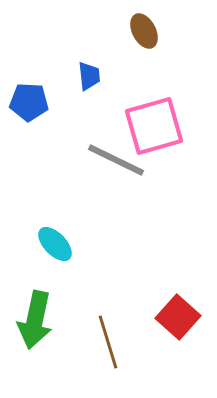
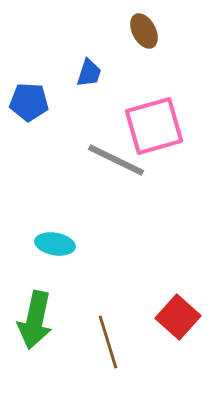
blue trapezoid: moved 3 px up; rotated 24 degrees clockwise
cyan ellipse: rotated 36 degrees counterclockwise
